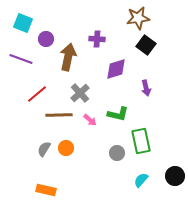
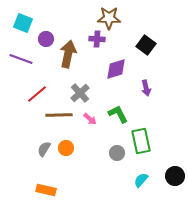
brown star: moved 29 px left; rotated 10 degrees clockwise
brown arrow: moved 3 px up
green L-shape: rotated 130 degrees counterclockwise
pink arrow: moved 1 px up
